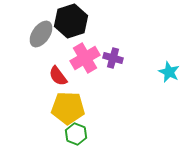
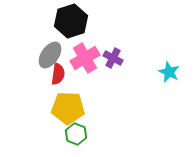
gray ellipse: moved 9 px right, 21 px down
purple cross: rotated 12 degrees clockwise
red semicircle: moved 2 px up; rotated 135 degrees counterclockwise
